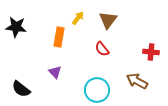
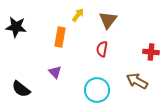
yellow arrow: moved 3 px up
orange rectangle: moved 1 px right
red semicircle: rotated 49 degrees clockwise
